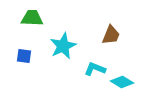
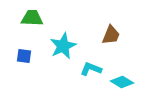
cyan L-shape: moved 4 px left
